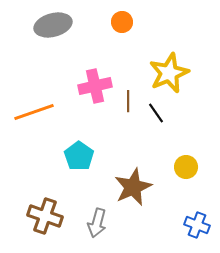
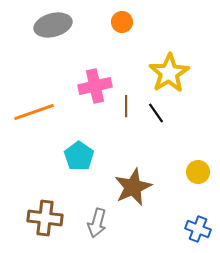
yellow star: rotated 9 degrees counterclockwise
brown line: moved 2 px left, 5 px down
yellow circle: moved 12 px right, 5 px down
brown cross: moved 2 px down; rotated 12 degrees counterclockwise
blue cross: moved 1 px right, 4 px down
